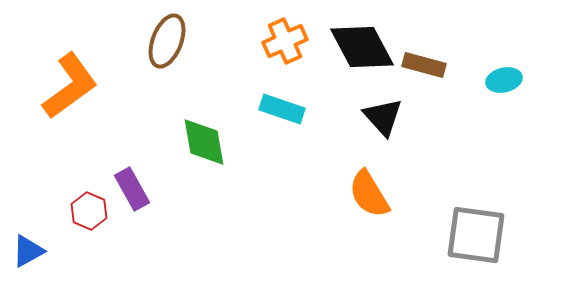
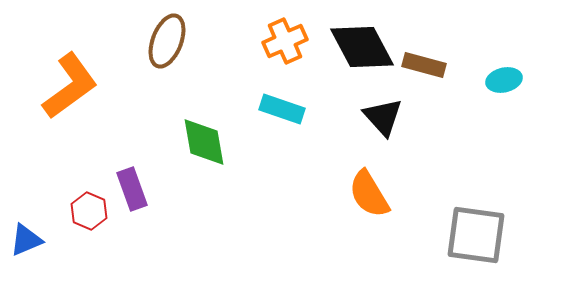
purple rectangle: rotated 9 degrees clockwise
blue triangle: moved 2 px left, 11 px up; rotated 6 degrees clockwise
